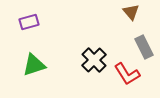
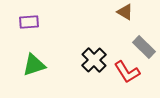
brown triangle: moved 6 px left; rotated 18 degrees counterclockwise
purple rectangle: rotated 12 degrees clockwise
gray rectangle: rotated 20 degrees counterclockwise
red L-shape: moved 2 px up
